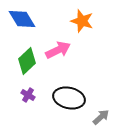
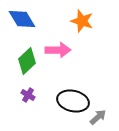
pink arrow: rotated 25 degrees clockwise
black ellipse: moved 4 px right, 3 px down
gray arrow: moved 3 px left
